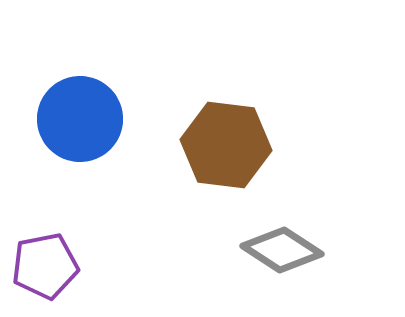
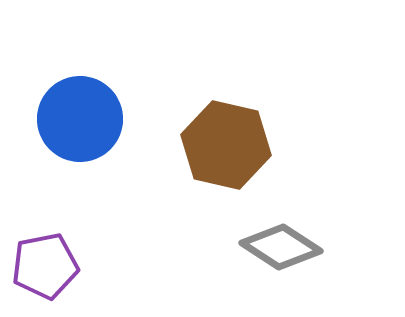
brown hexagon: rotated 6 degrees clockwise
gray diamond: moved 1 px left, 3 px up
